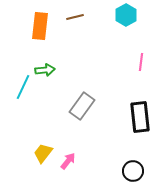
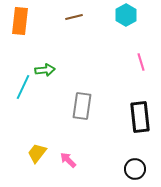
brown line: moved 1 px left
orange rectangle: moved 20 px left, 5 px up
pink line: rotated 24 degrees counterclockwise
gray rectangle: rotated 28 degrees counterclockwise
yellow trapezoid: moved 6 px left
pink arrow: moved 1 px up; rotated 84 degrees counterclockwise
black circle: moved 2 px right, 2 px up
